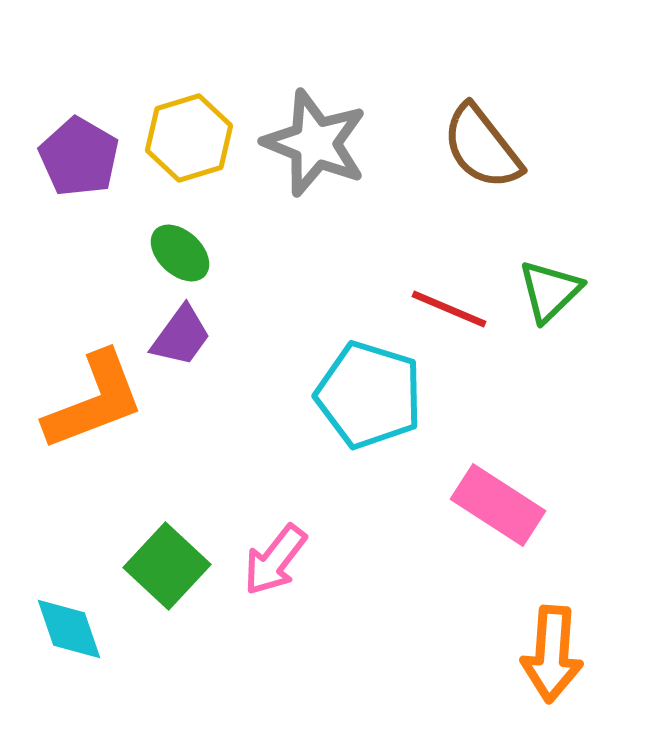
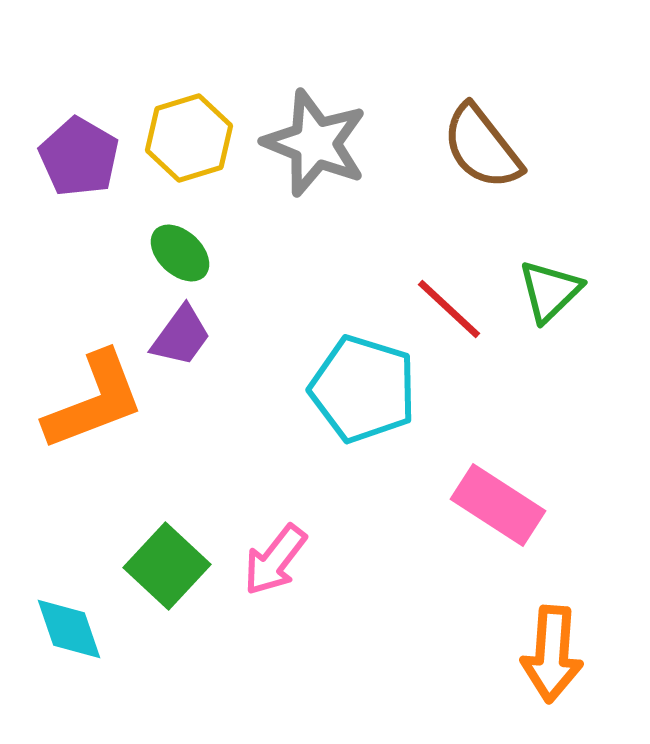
red line: rotated 20 degrees clockwise
cyan pentagon: moved 6 px left, 6 px up
